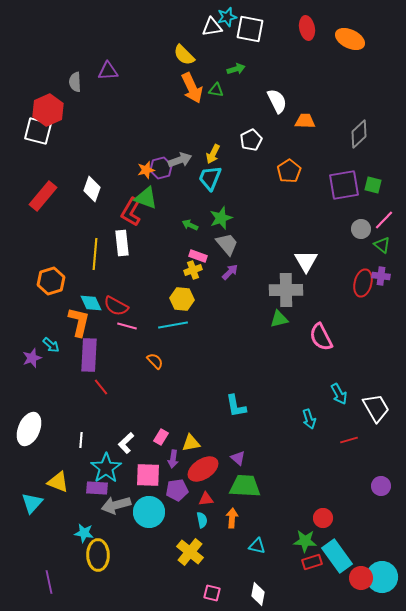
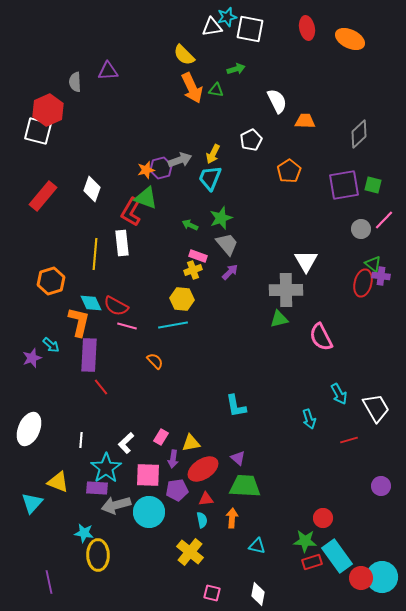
green triangle at (382, 245): moved 9 px left, 19 px down
